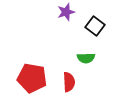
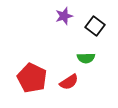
purple star: moved 2 px left, 4 px down
red pentagon: rotated 16 degrees clockwise
red semicircle: rotated 60 degrees clockwise
